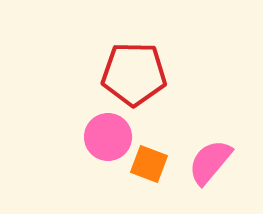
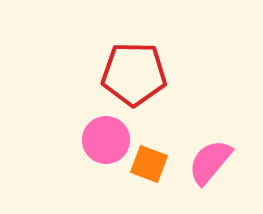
pink circle: moved 2 px left, 3 px down
